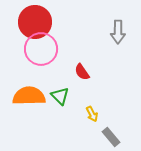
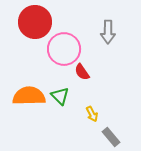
gray arrow: moved 10 px left
pink circle: moved 23 px right
